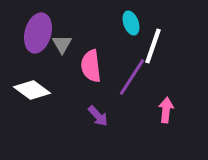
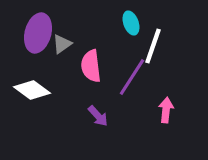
gray triangle: rotated 25 degrees clockwise
